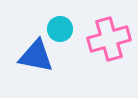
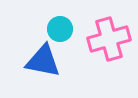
blue triangle: moved 7 px right, 5 px down
